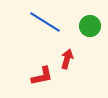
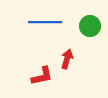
blue line: rotated 32 degrees counterclockwise
